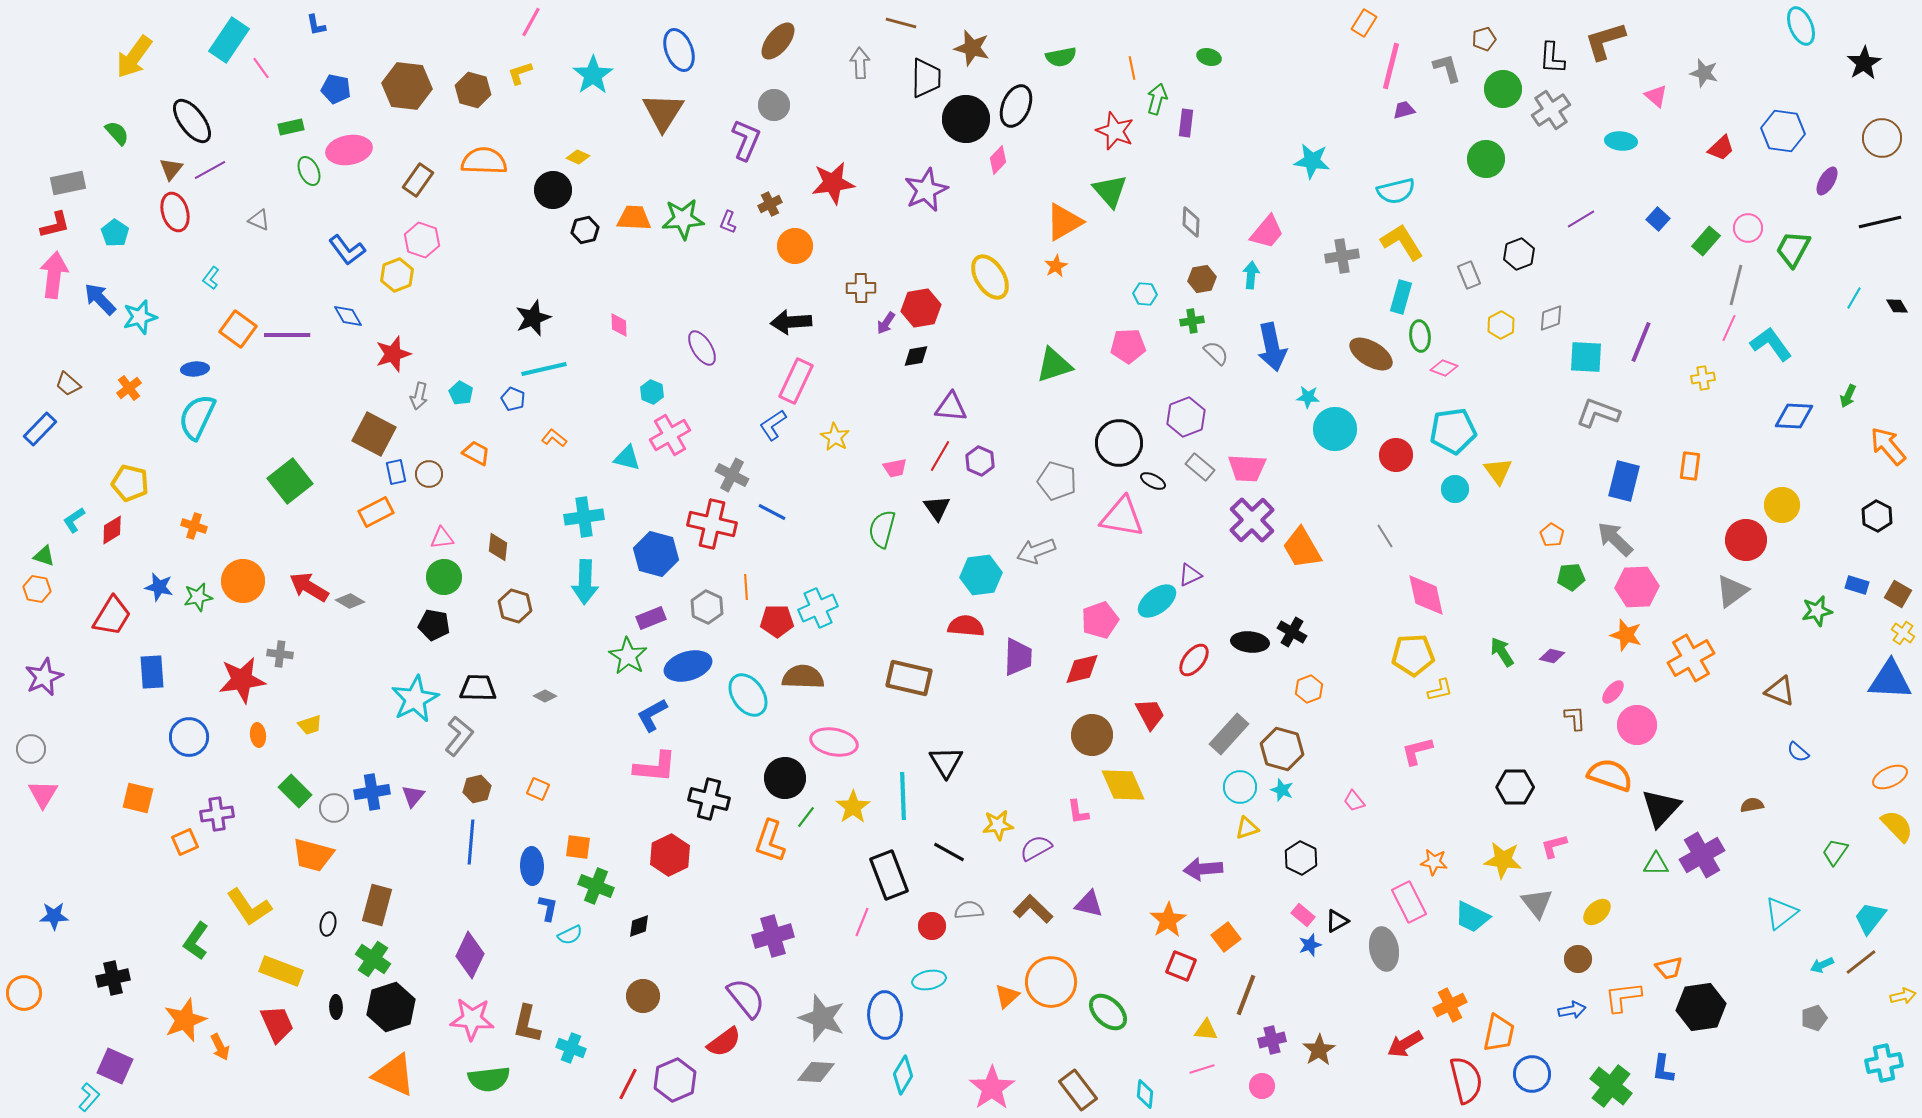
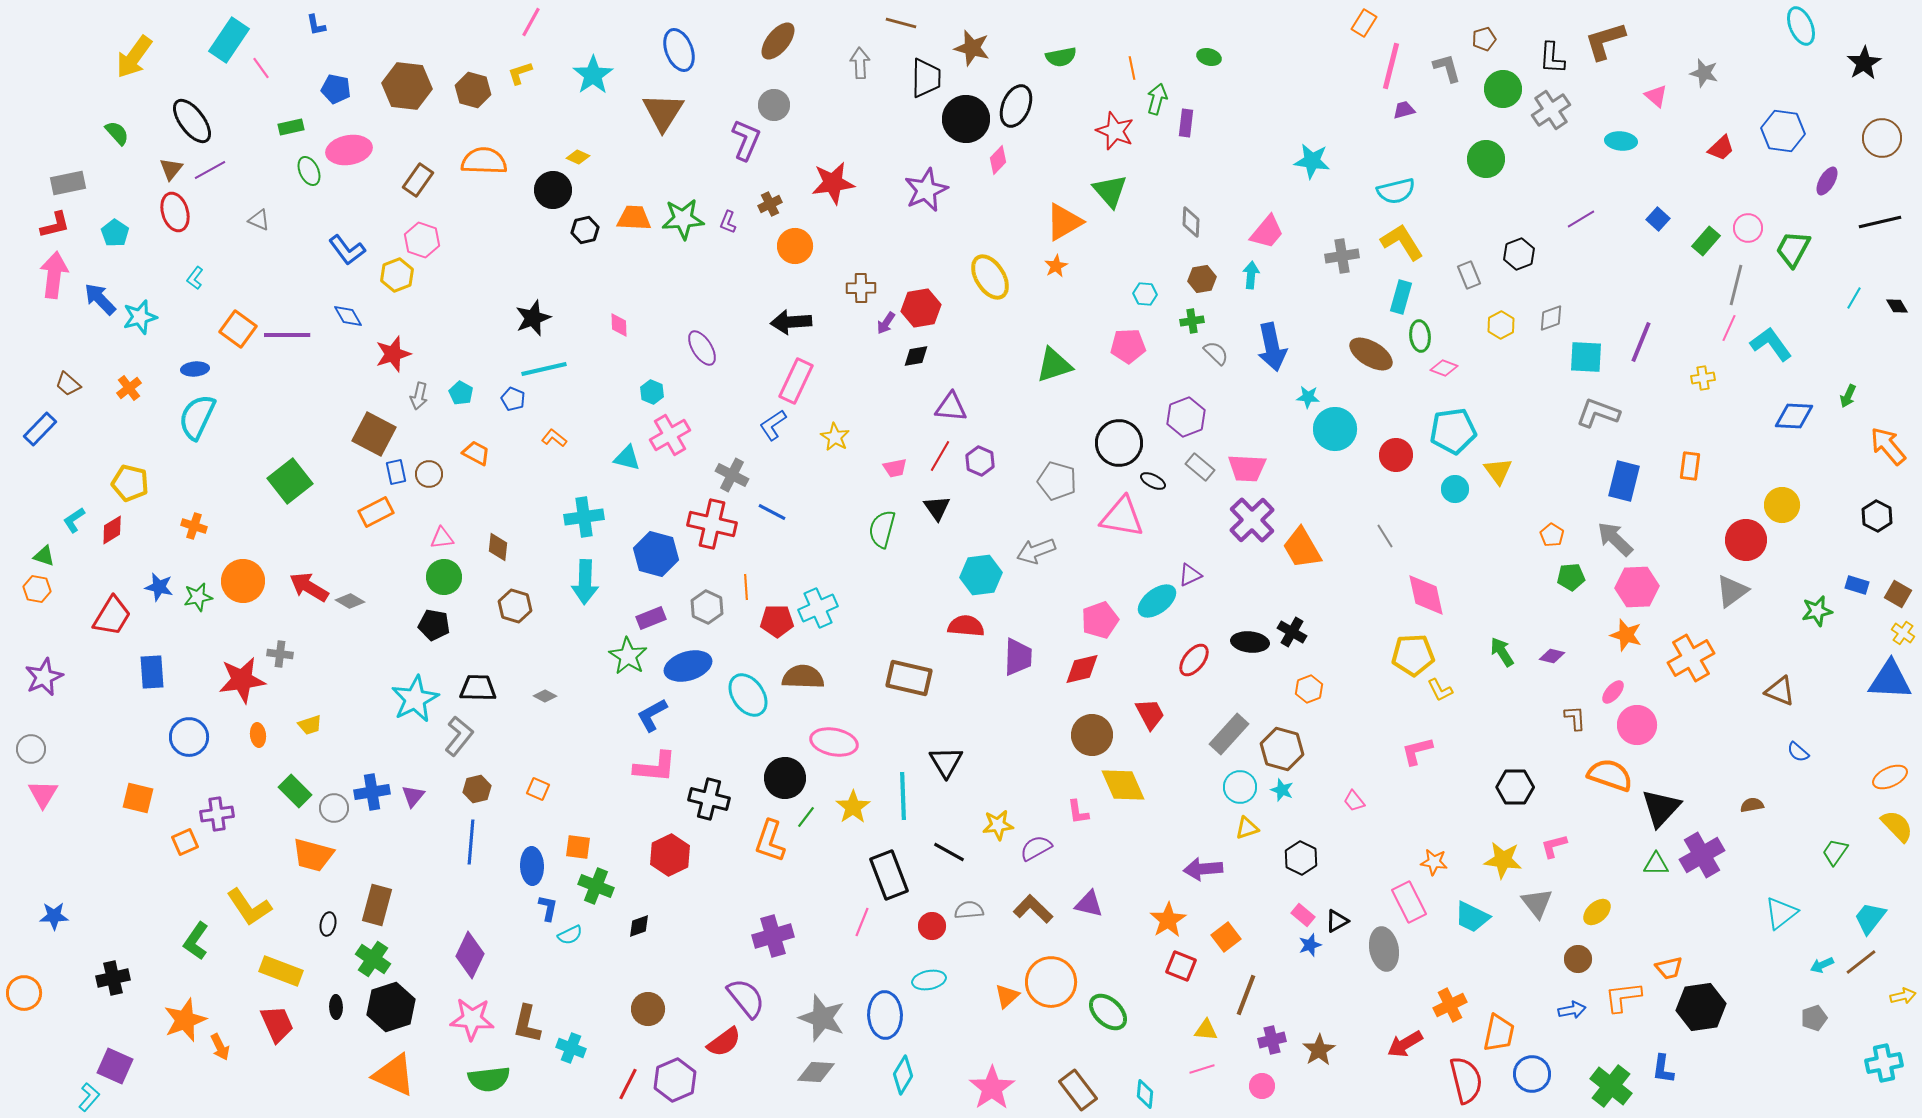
cyan L-shape at (211, 278): moved 16 px left
yellow L-shape at (1440, 690): rotated 76 degrees clockwise
brown circle at (643, 996): moved 5 px right, 13 px down
